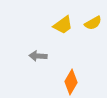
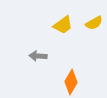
yellow semicircle: moved 1 px right
